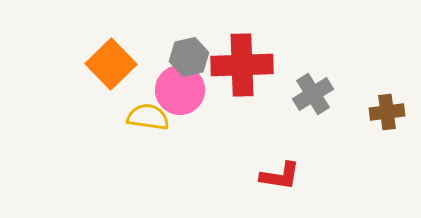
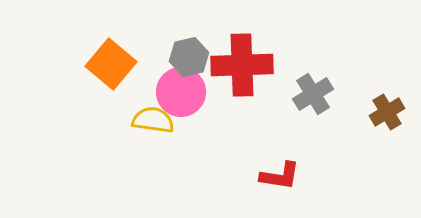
orange square: rotated 6 degrees counterclockwise
pink circle: moved 1 px right, 2 px down
brown cross: rotated 24 degrees counterclockwise
yellow semicircle: moved 5 px right, 3 px down
